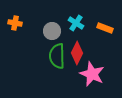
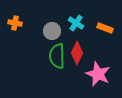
pink star: moved 6 px right
